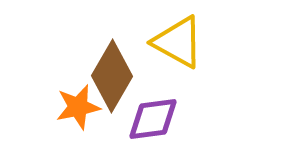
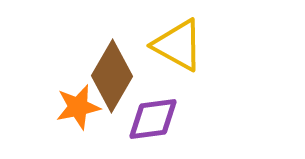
yellow triangle: moved 3 px down
